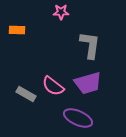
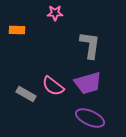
pink star: moved 6 px left, 1 px down
purple ellipse: moved 12 px right
